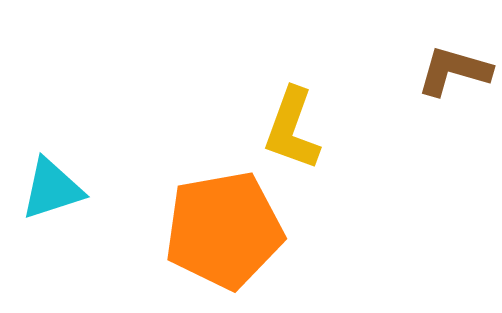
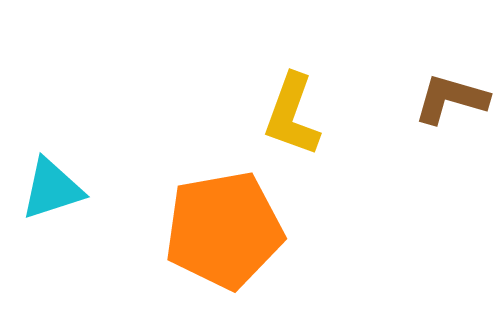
brown L-shape: moved 3 px left, 28 px down
yellow L-shape: moved 14 px up
